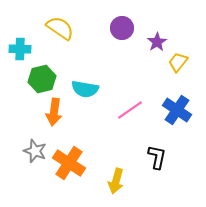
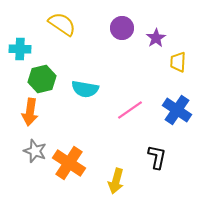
yellow semicircle: moved 2 px right, 4 px up
purple star: moved 1 px left, 4 px up
yellow trapezoid: rotated 35 degrees counterclockwise
orange arrow: moved 24 px left
